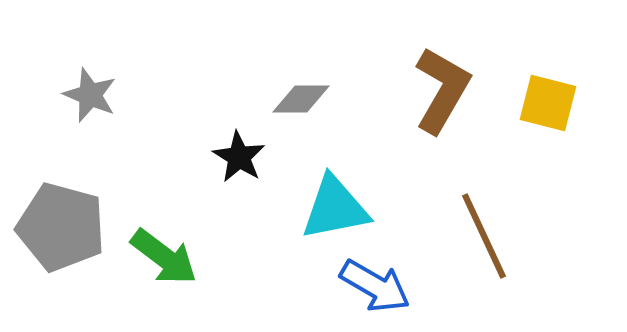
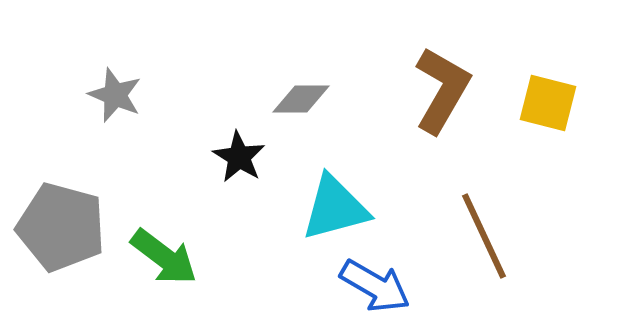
gray star: moved 25 px right
cyan triangle: rotated 4 degrees counterclockwise
